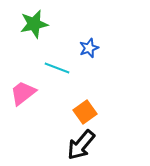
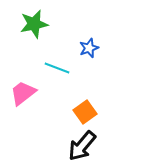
black arrow: moved 1 px right, 1 px down
